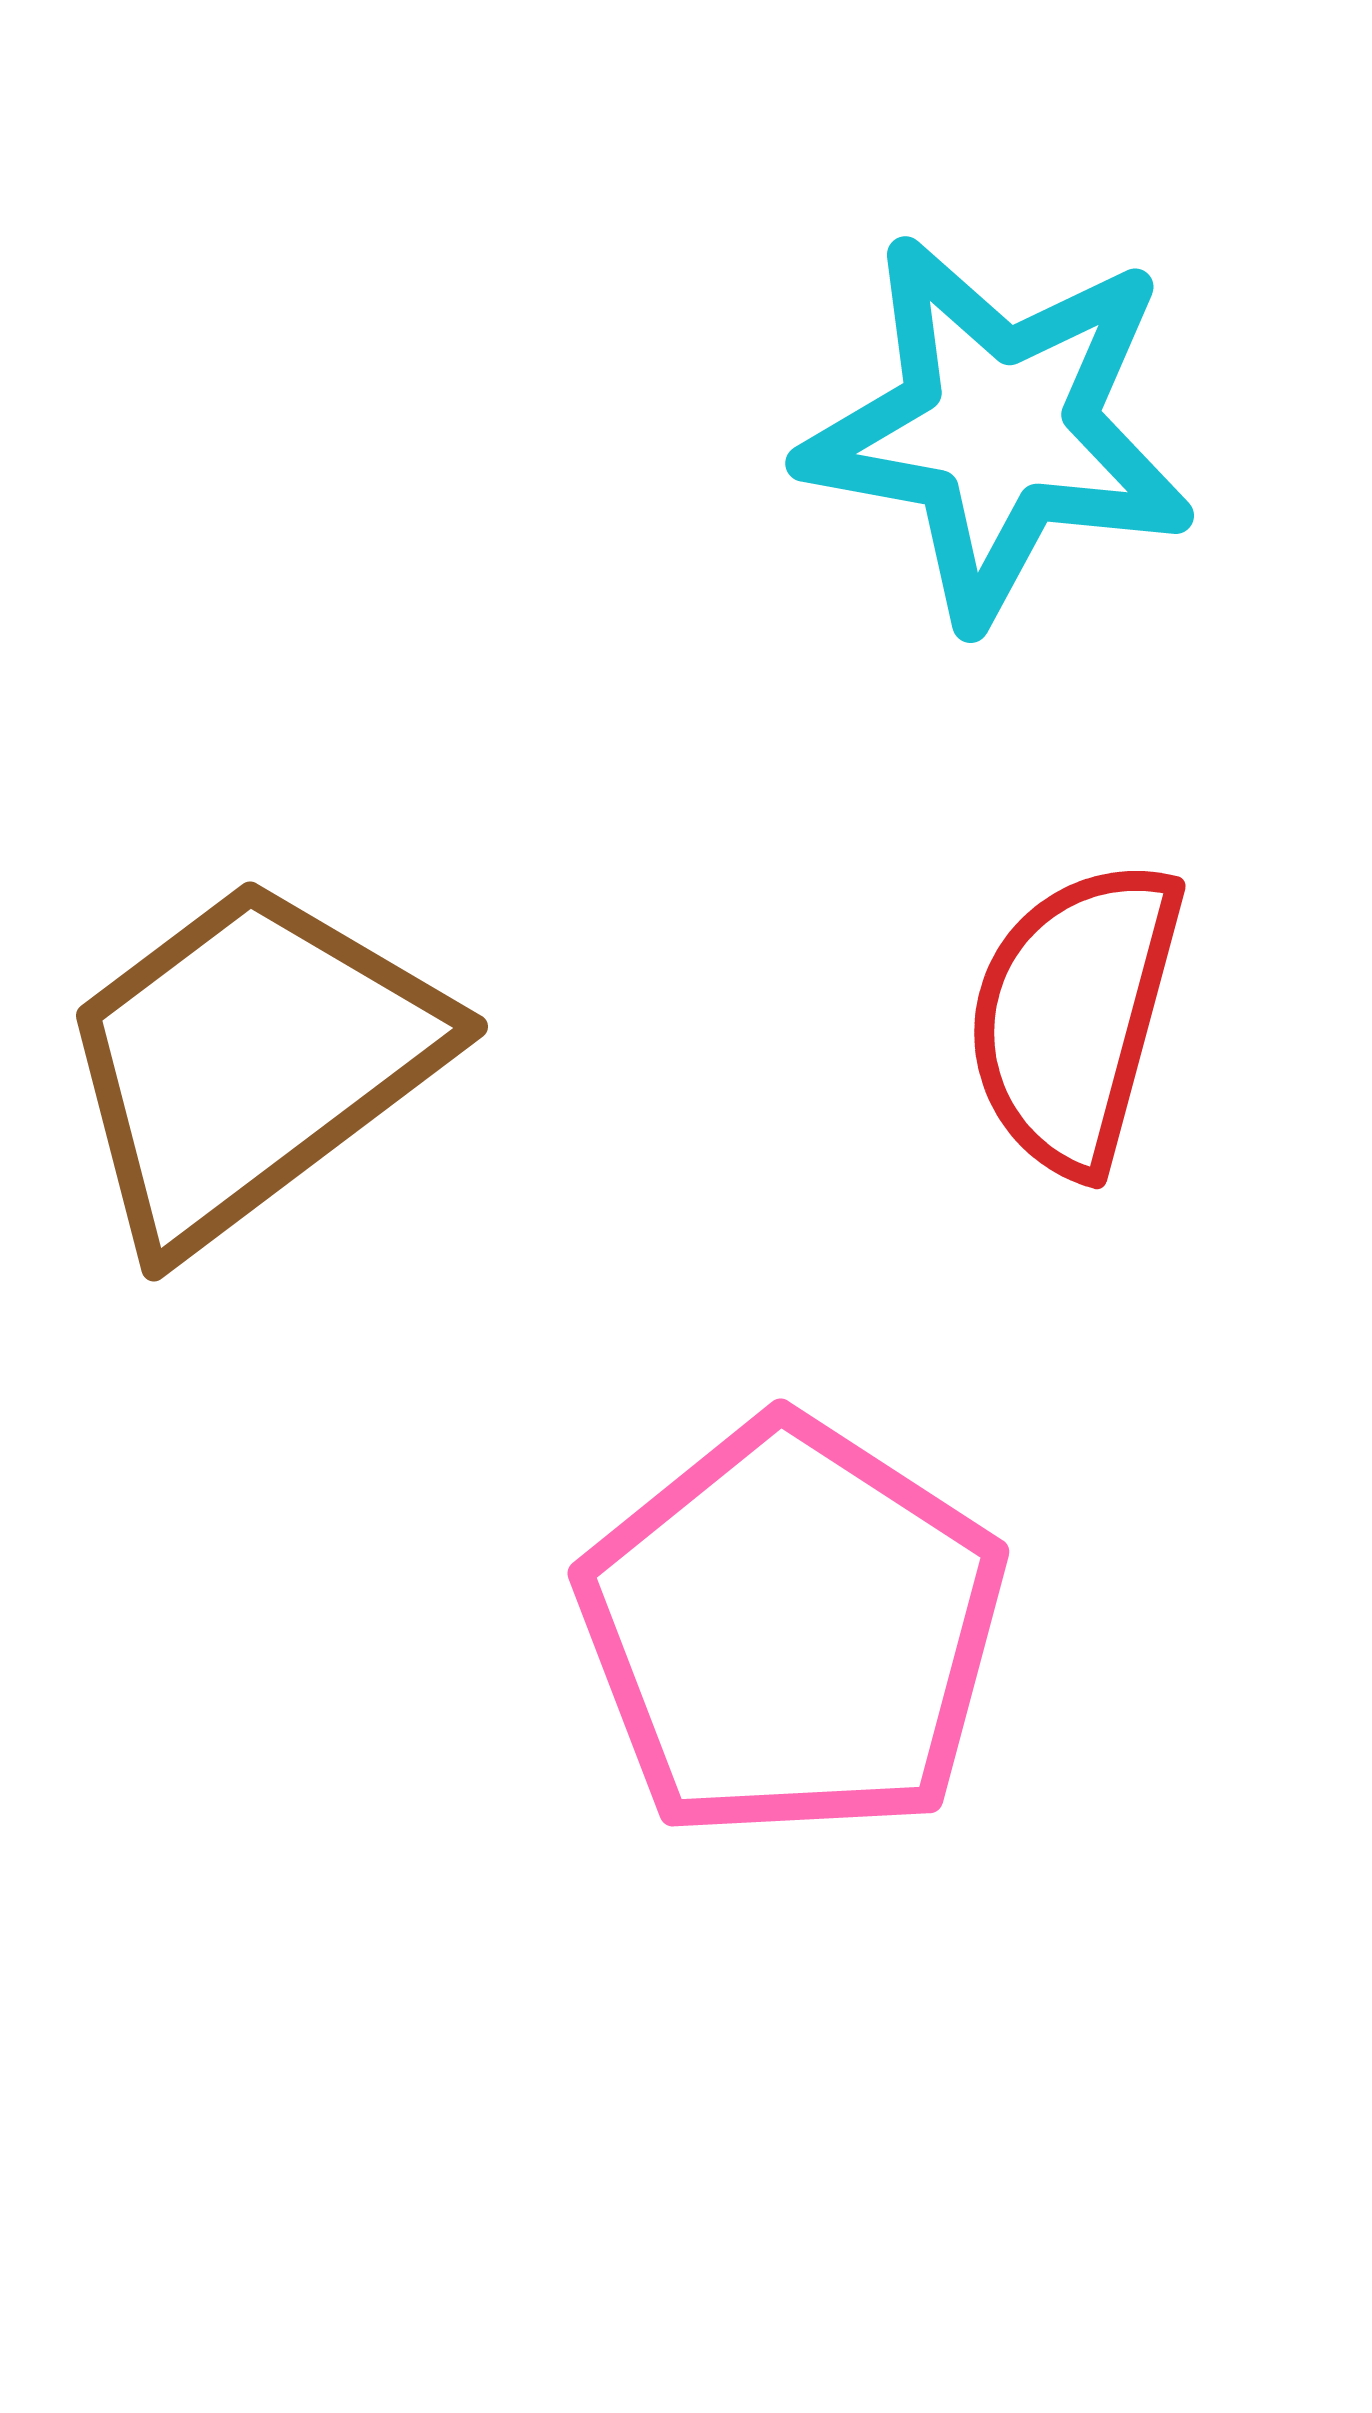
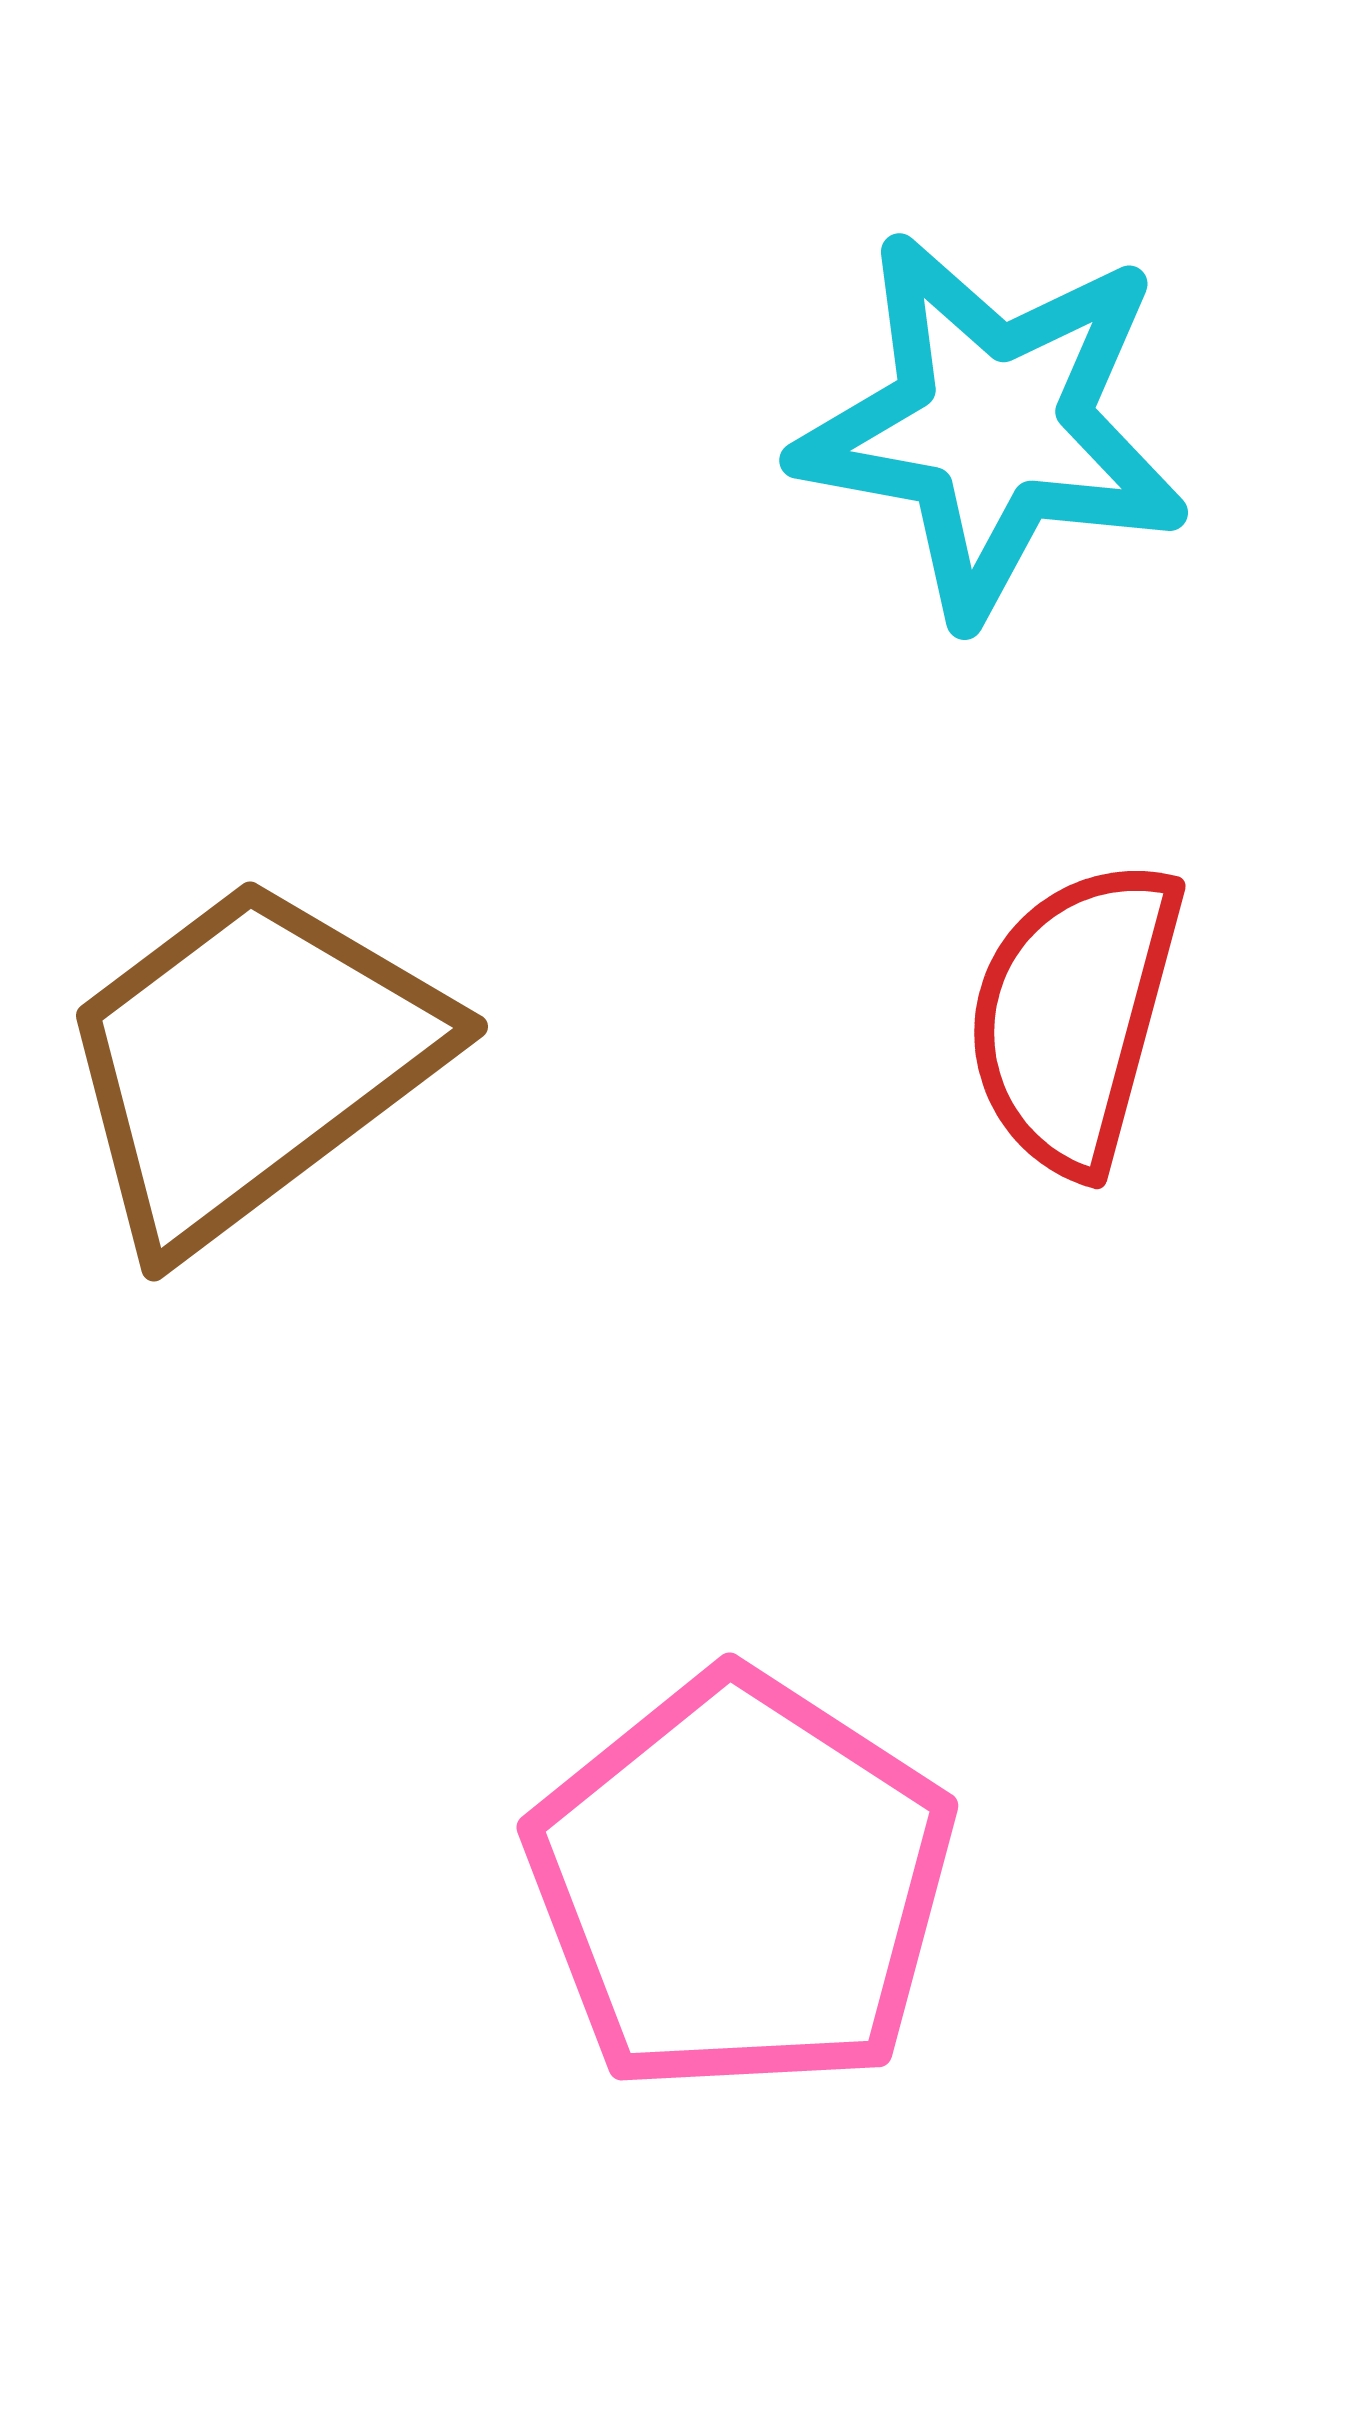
cyan star: moved 6 px left, 3 px up
pink pentagon: moved 51 px left, 254 px down
